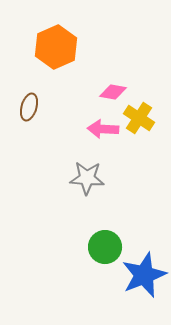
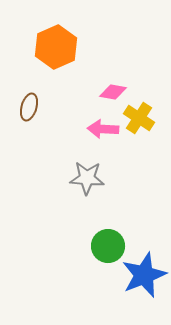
green circle: moved 3 px right, 1 px up
